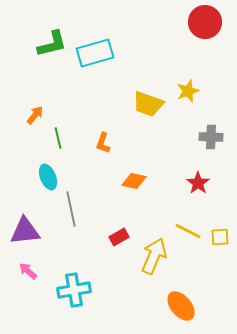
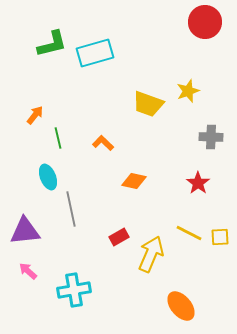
orange L-shape: rotated 115 degrees clockwise
yellow line: moved 1 px right, 2 px down
yellow arrow: moved 3 px left, 2 px up
